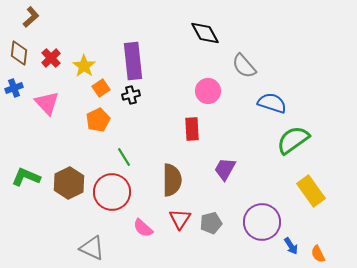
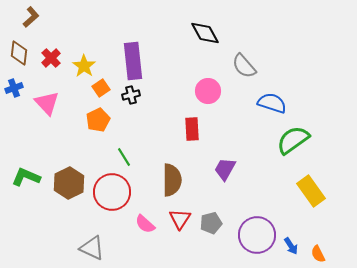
purple circle: moved 5 px left, 13 px down
pink semicircle: moved 2 px right, 4 px up
